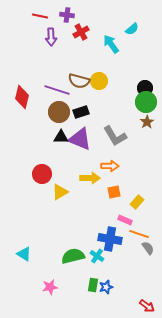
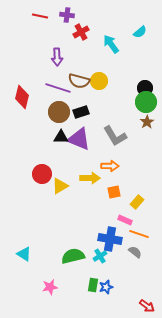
cyan semicircle: moved 8 px right, 3 px down
purple arrow: moved 6 px right, 20 px down
purple line: moved 1 px right, 2 px up
purple triangle: moved 1 px left
yellow triangle: moved 6 px up
gray semicircle: moved 13 px left, 4 px down; rotated 16 degrees counterclockwise
cyan cross: moved 3 px right; rotated 24 degrees clockwise
